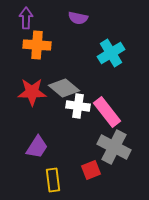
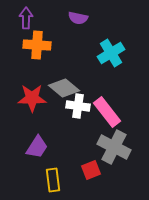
red star: moved 6 px down
